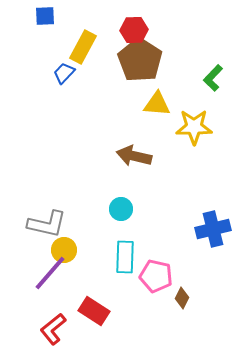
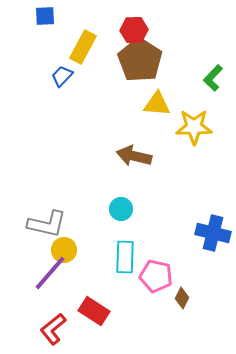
blue trapezoid: moved 2 px left, 3 px down
blue cross: moved 4 px down; rotated 28 degrees clockwise
